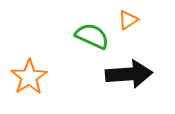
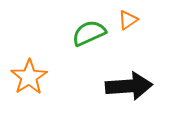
green semicircle: moved 3 px left, 3 px up; rotated 48 degrees counterclockwise
black arrow: moved 12 px down
